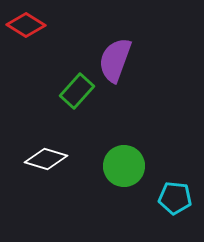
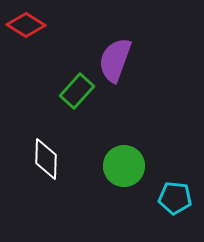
white diamond: rotated 75 degrees clockwise
